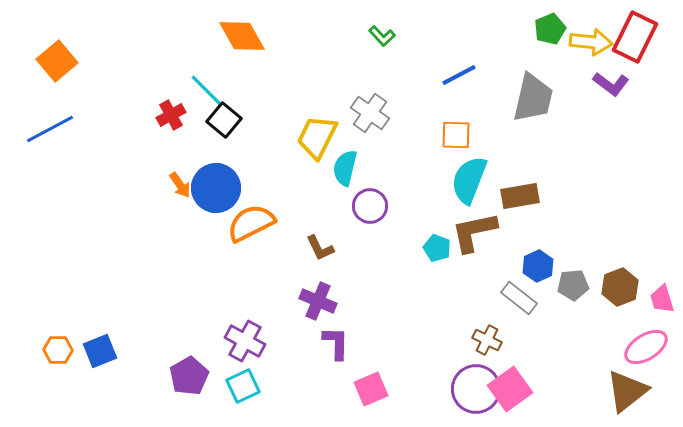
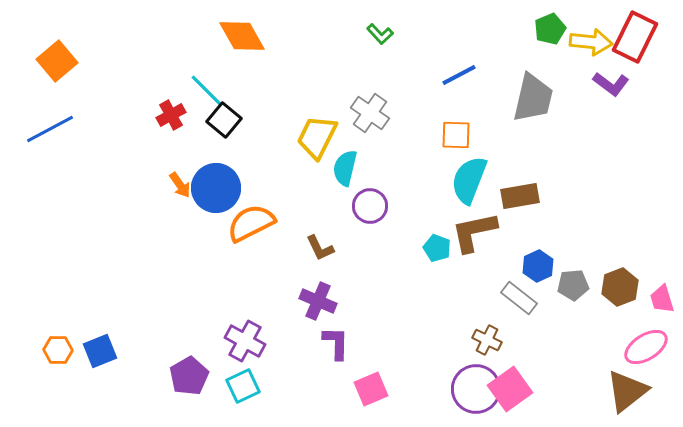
green L-shape at (382, 36): moved 2 px left, 2 px up
